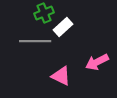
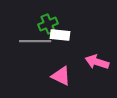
green cross: moved 4 px right, 11 px down
white rectangle: moved 3 px left, 8 px down; rotated 48 degrees clockwise
pink arrow: rotated 45 degrees clockwise
